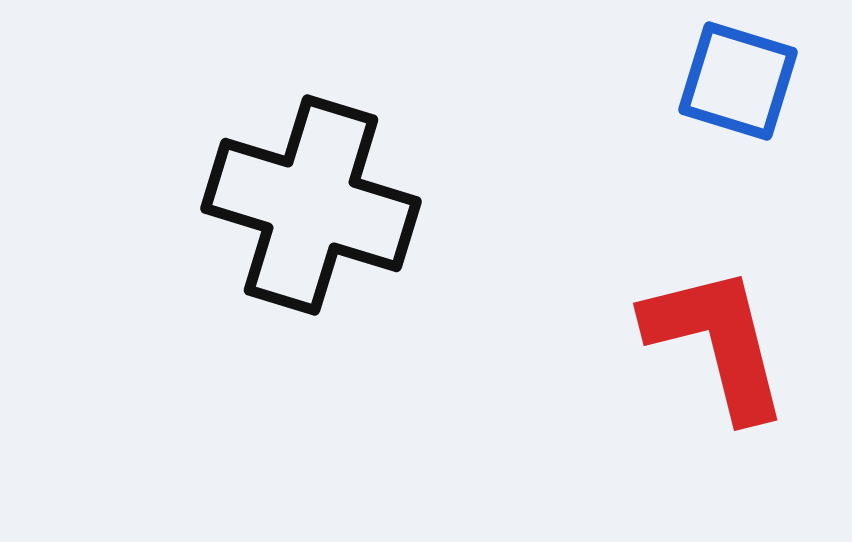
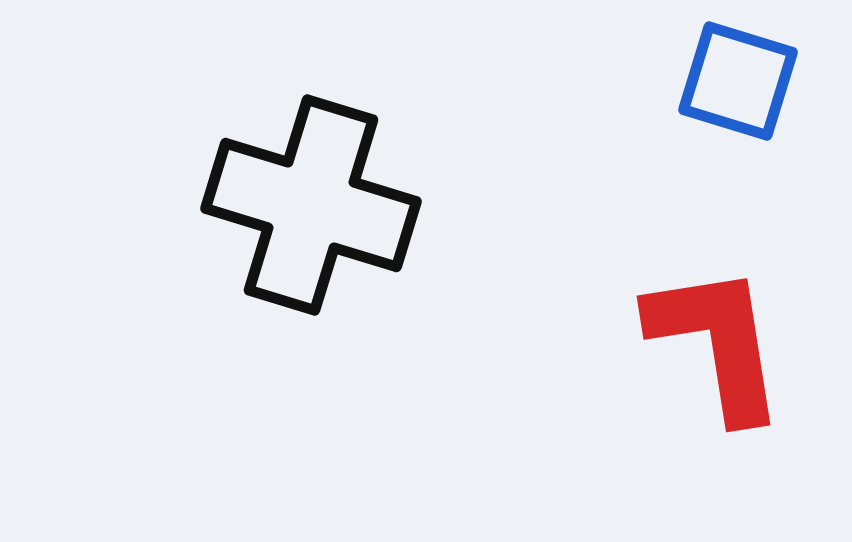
red L-shape: rotated 5 degrees clockwise
